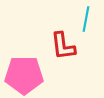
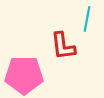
cyan line: moved 1 px right
